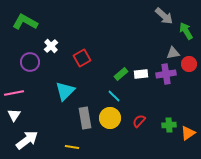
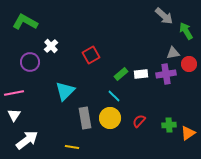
red square: moved 9 px right, 3 px up
